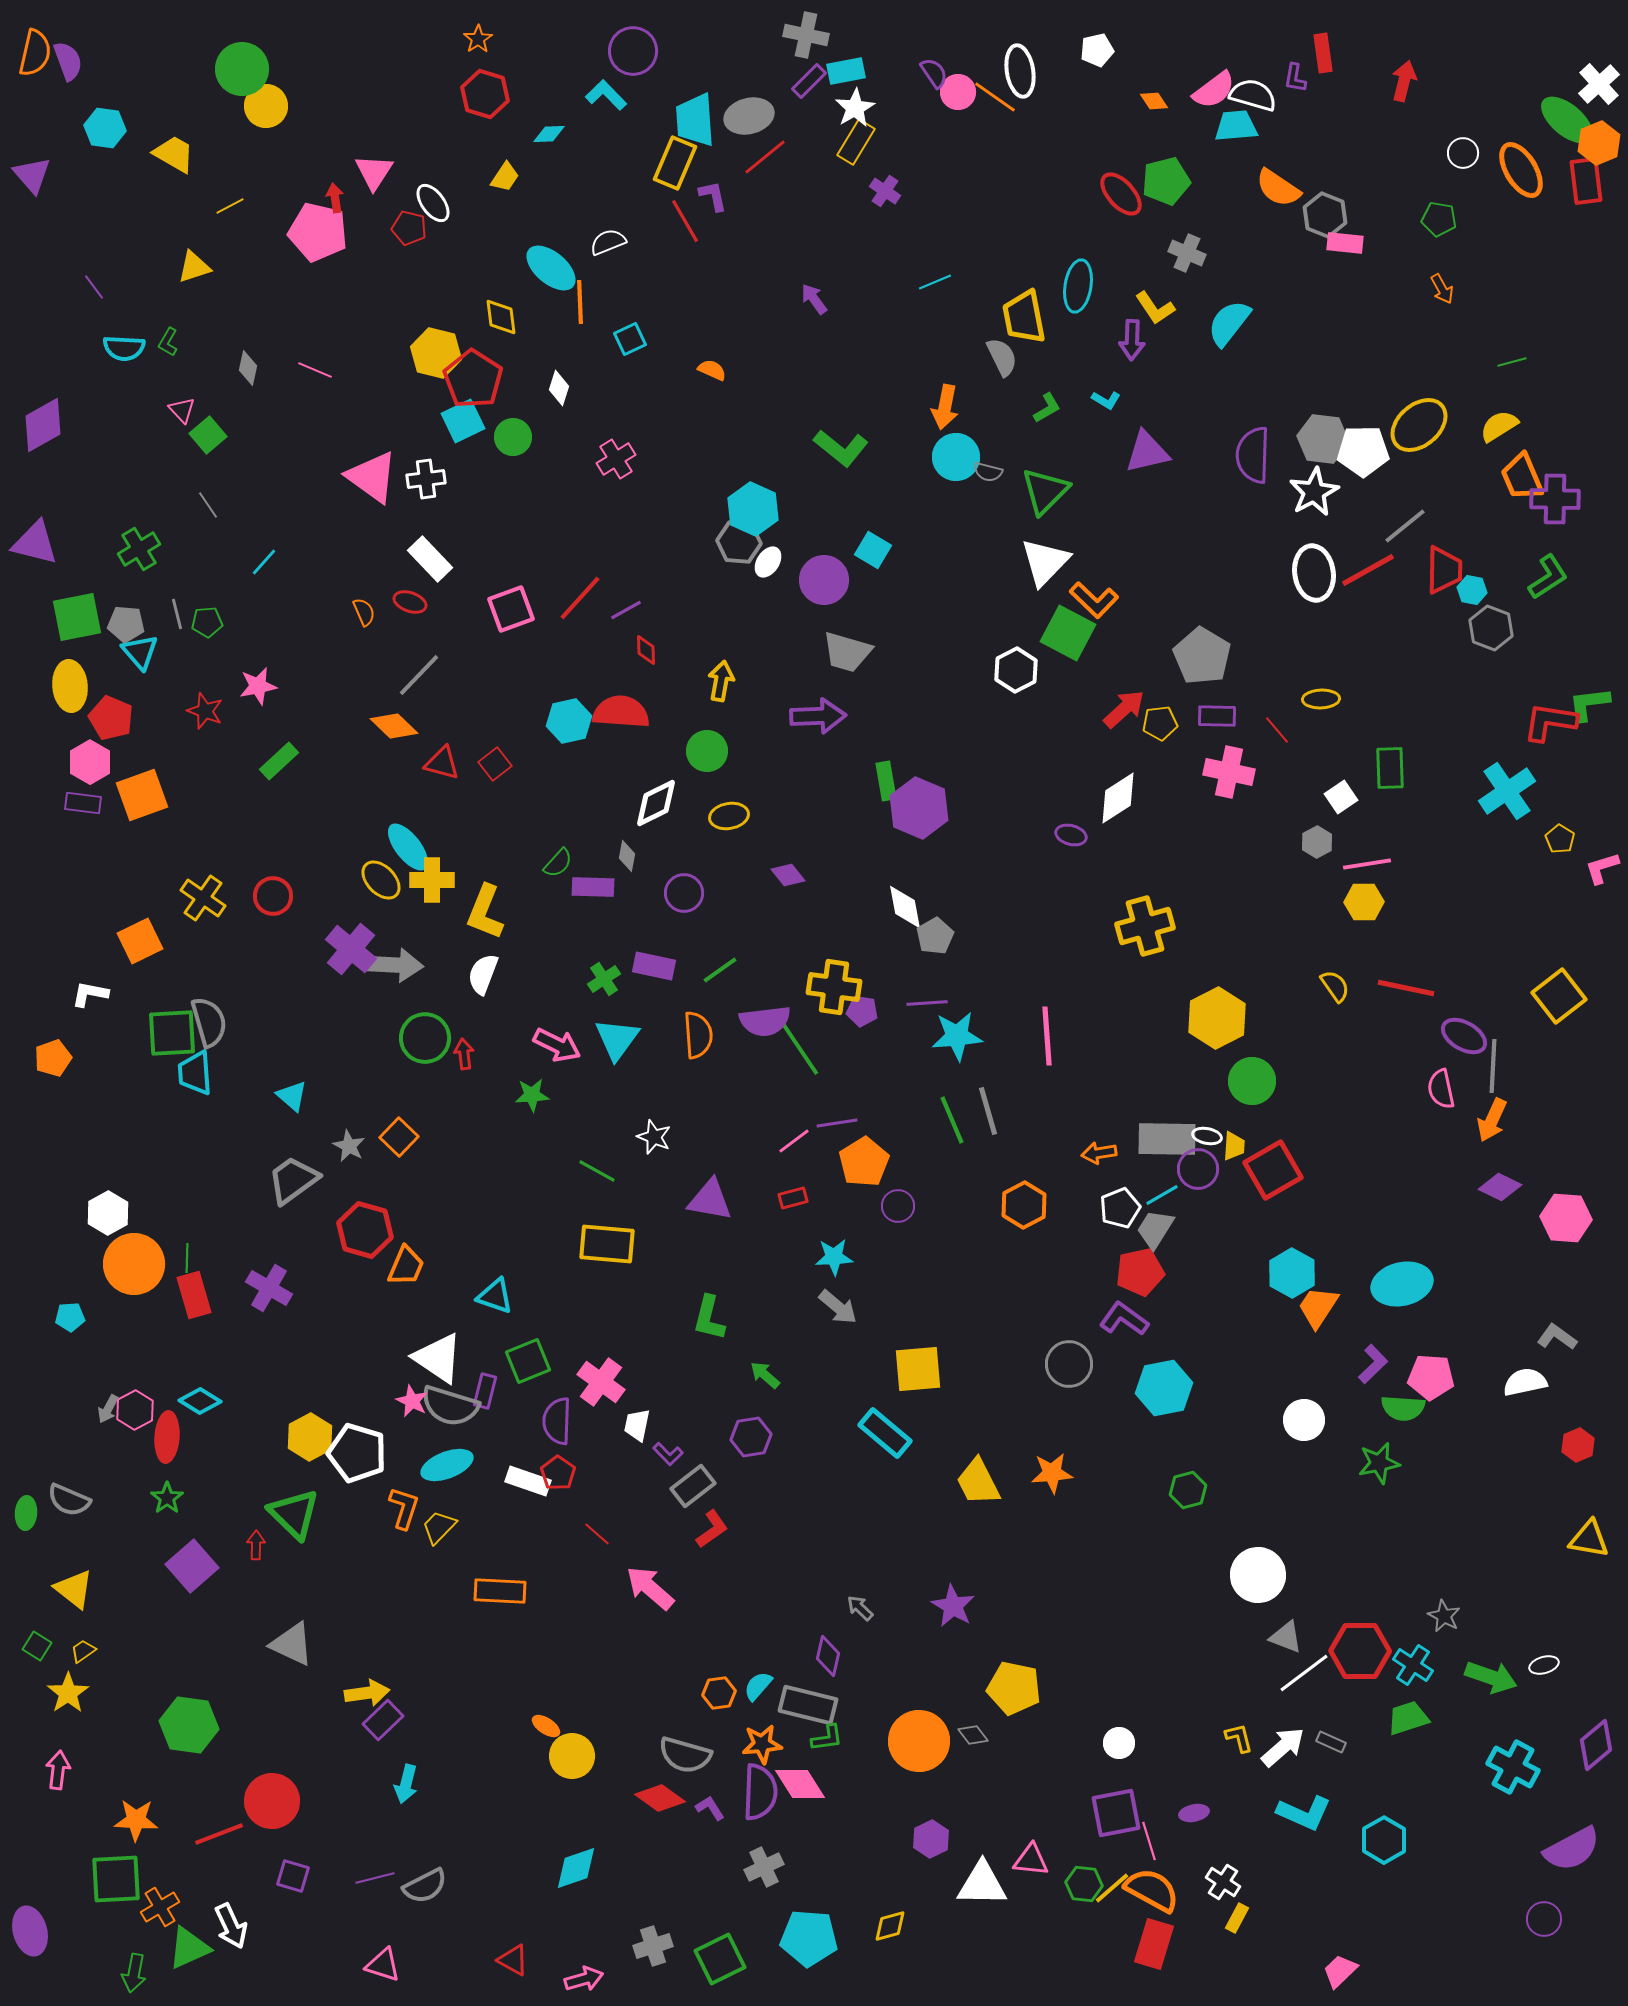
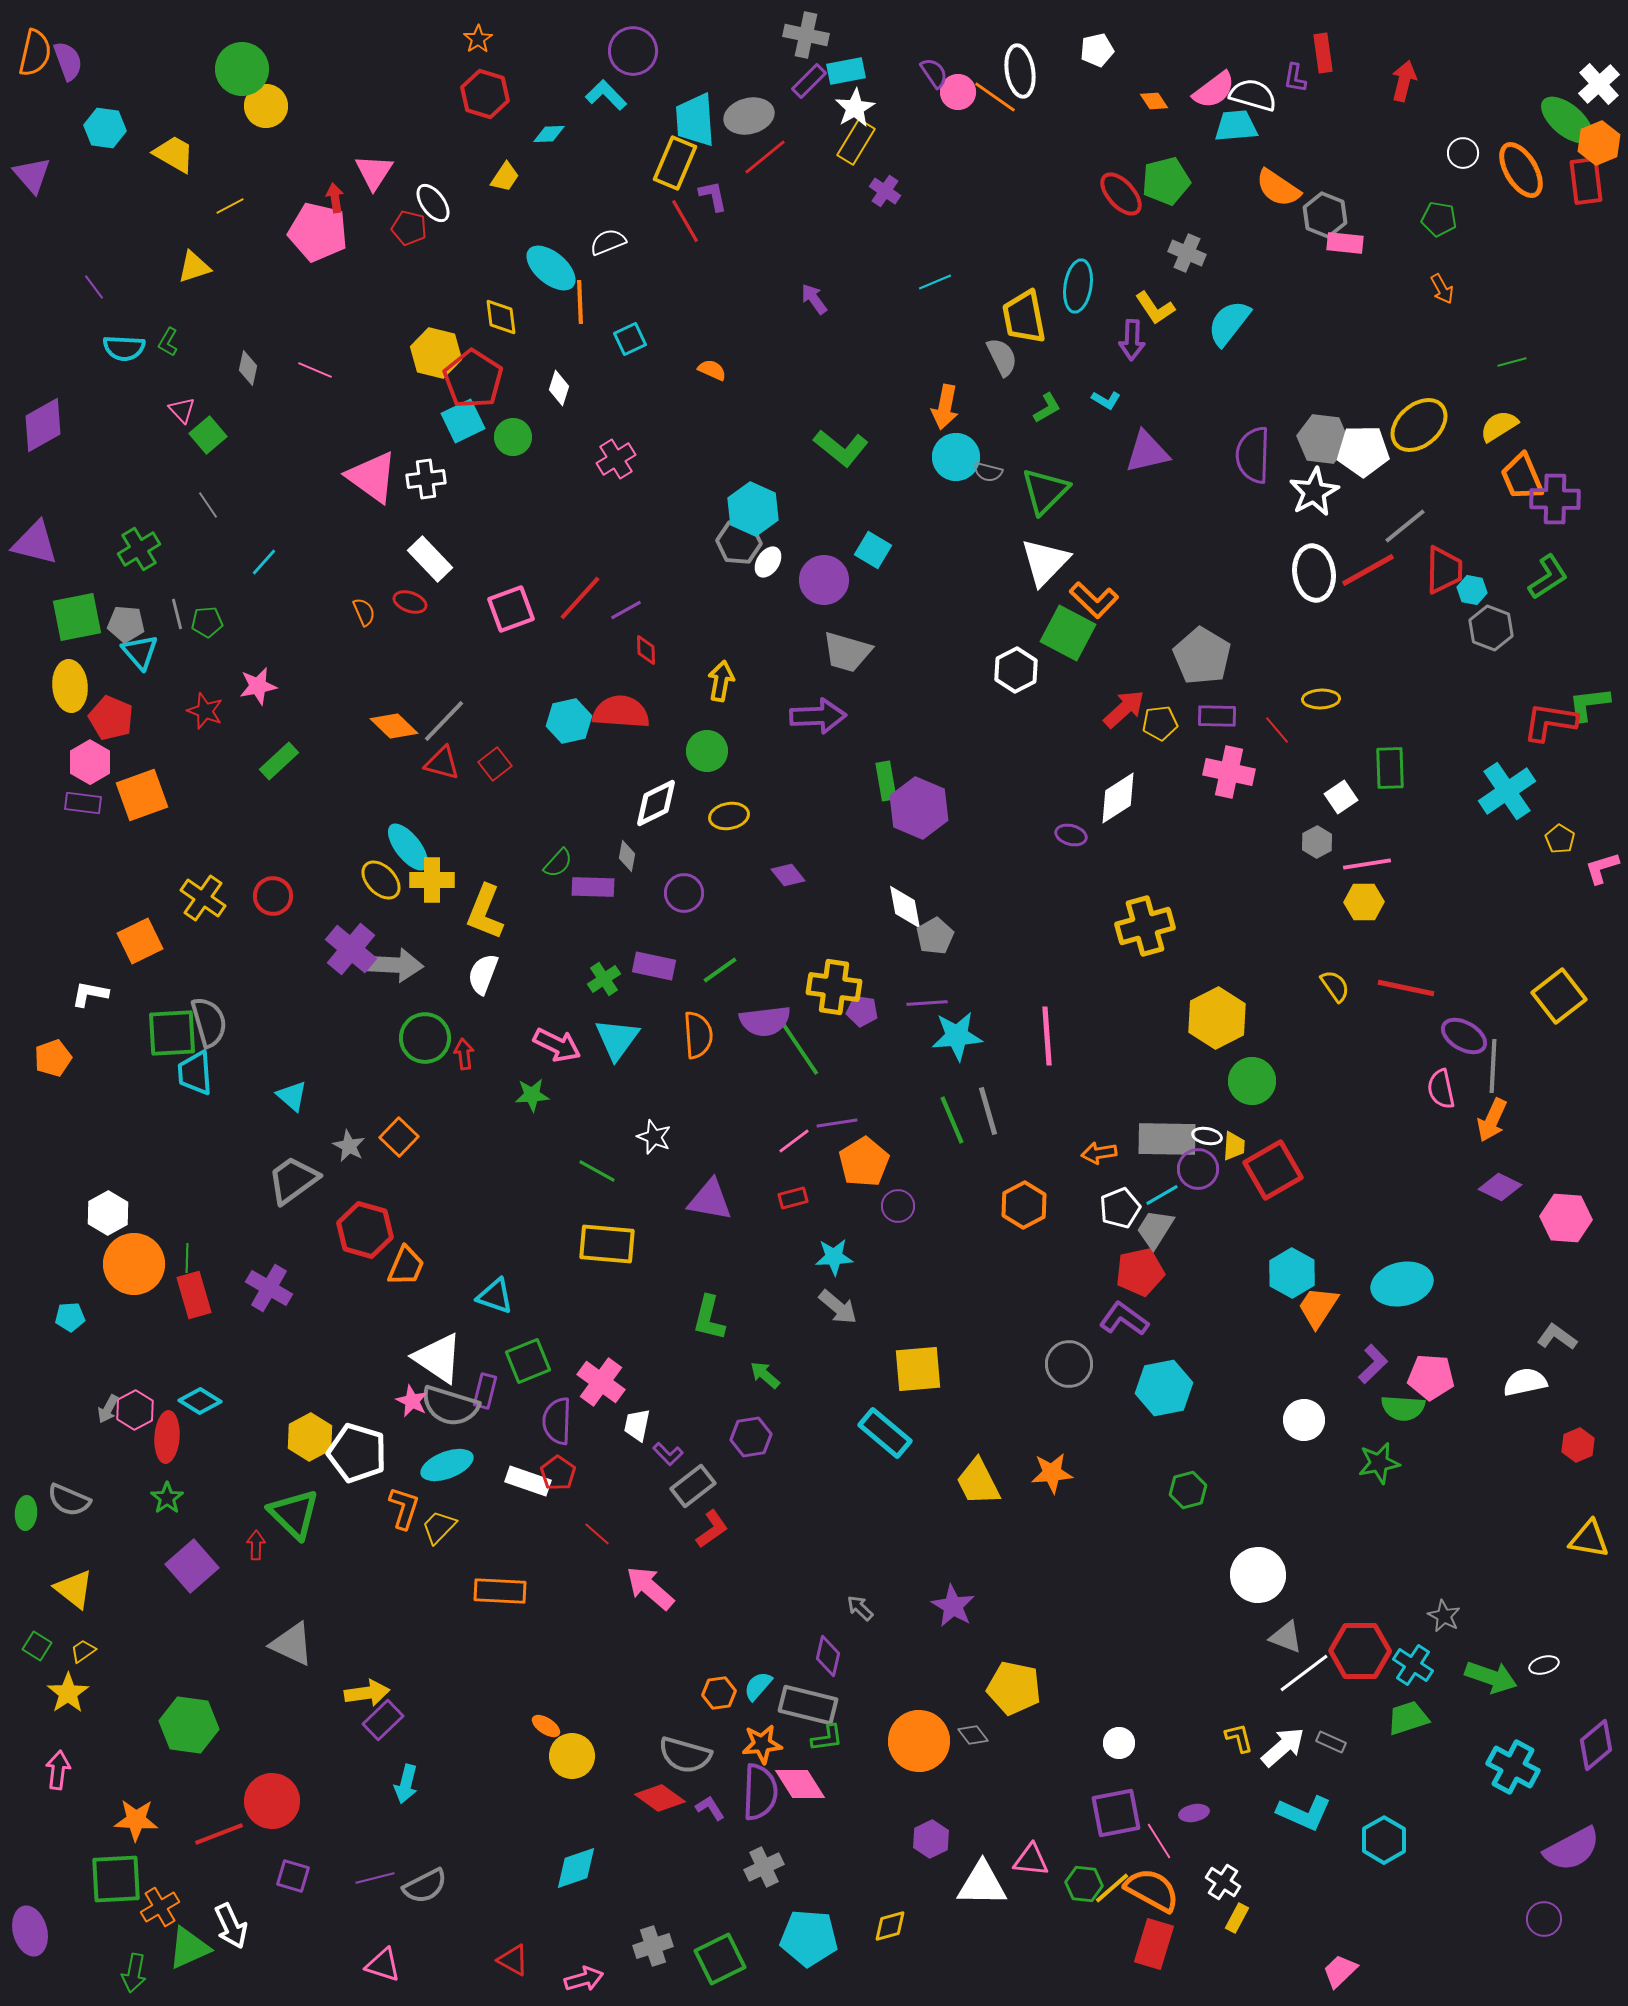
gray line at (419, 675): moved 25 px right, 46 px down
pink line at (1149, 1841): moved 10 px right; rotated 15 degrees counterclockwise
